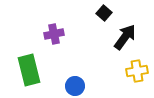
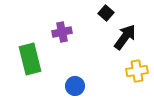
black square: moved 2 px right
purple cross: moved 8 px right, 2 px up
green rectangle: moved 1 px right, 11 px up
